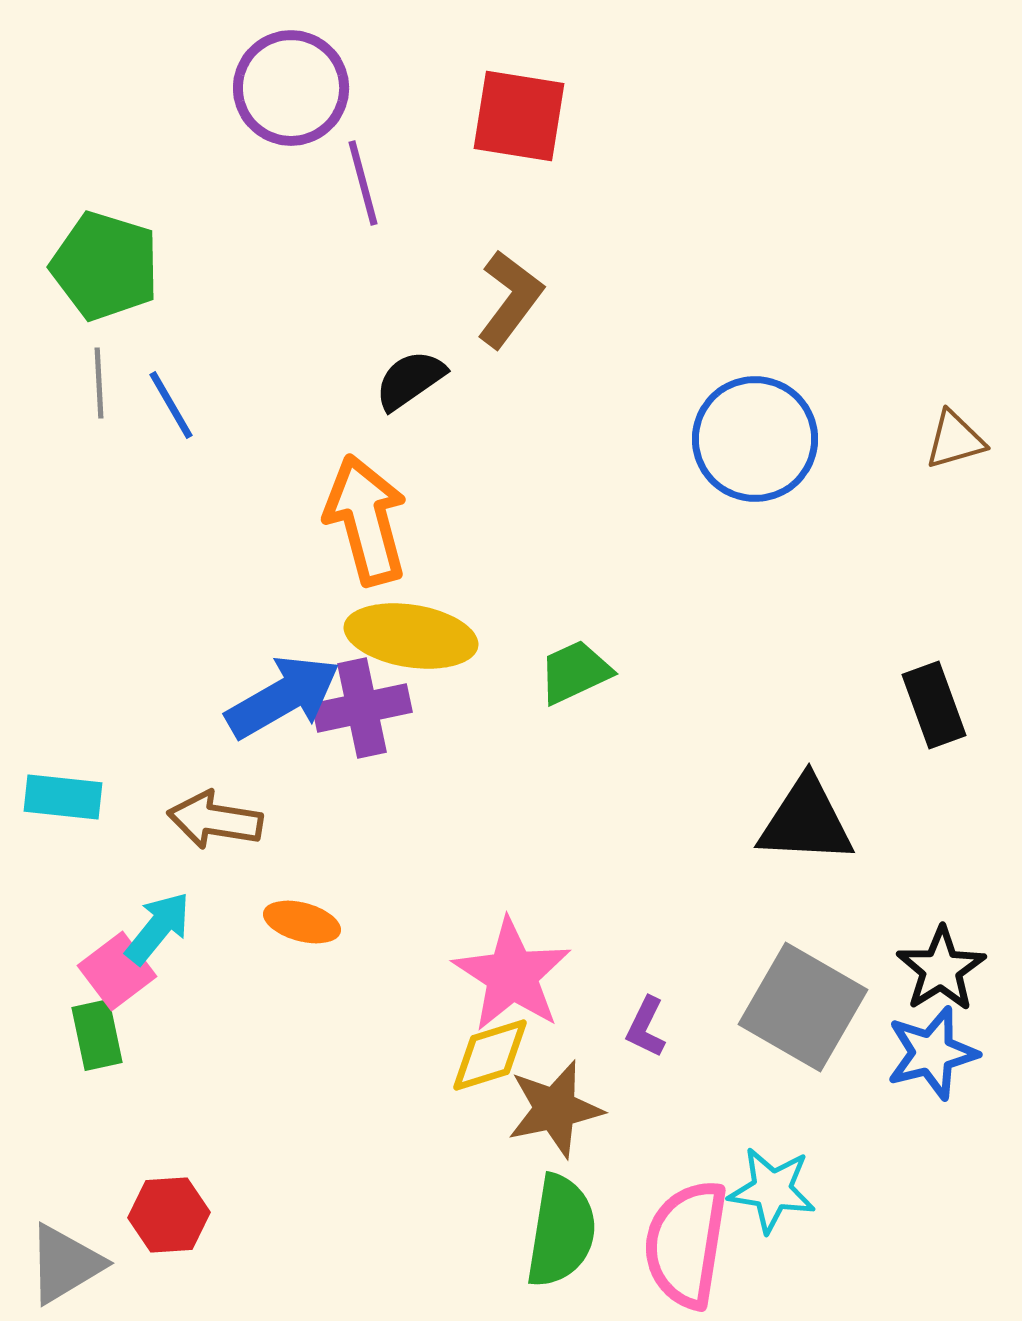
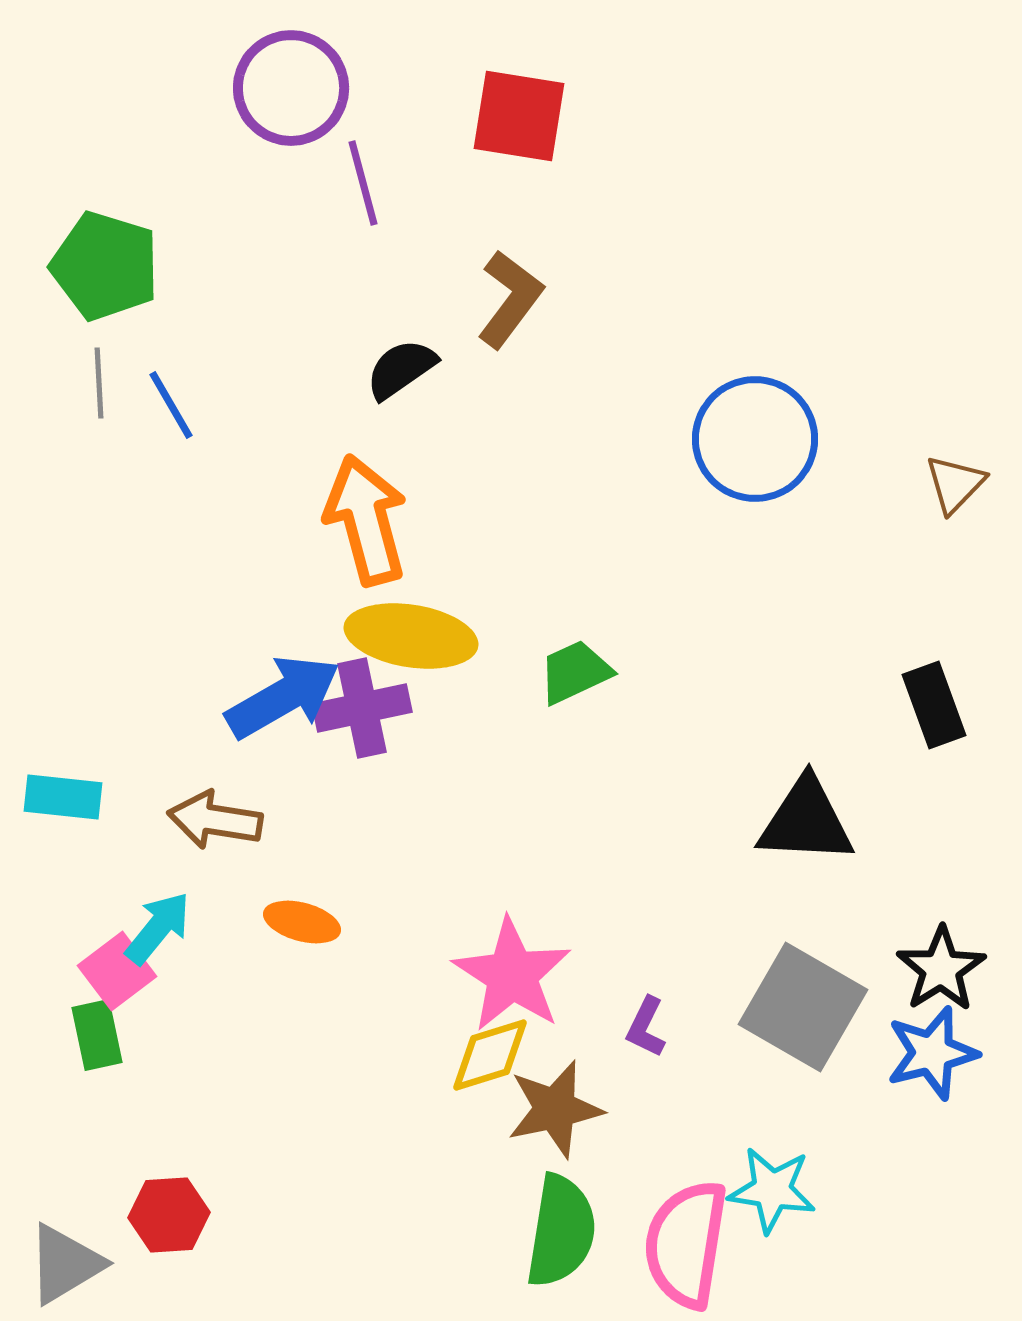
black semicircle: moved 9 px left, 11 px up
brown triangle: moved 44 px down; rotated 30 degrees counterclockwise
